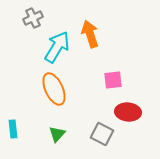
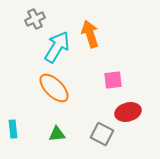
gray cross: moved 2 px right, 1 px down
orange ellipse: moved 1 px up; rotated 20 degrees counterclockwise
red ellipse: rotated 20 degrees counterclockwise
green triangle: rotated 42 degrees clockwise
